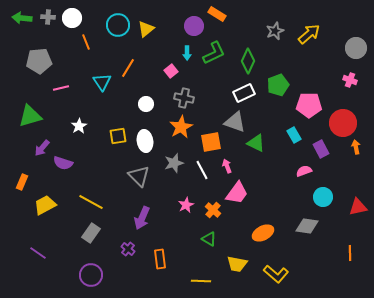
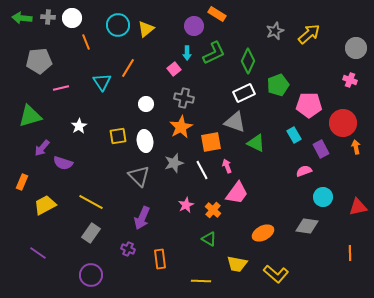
pink square at (171, 71): moved 3 px right, 2 px up
purple cross at (128, 249): rotated 16 degrees counterclockwise
